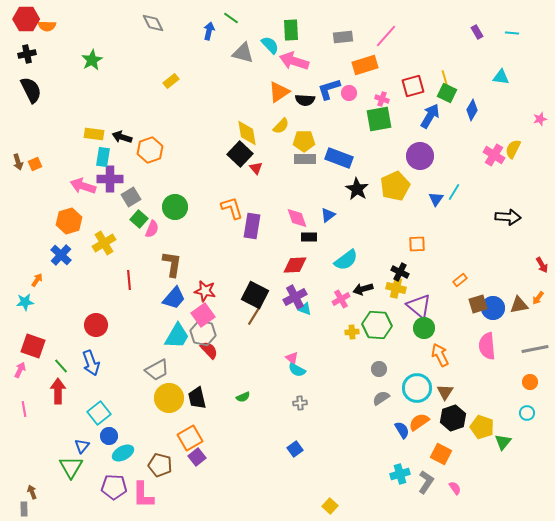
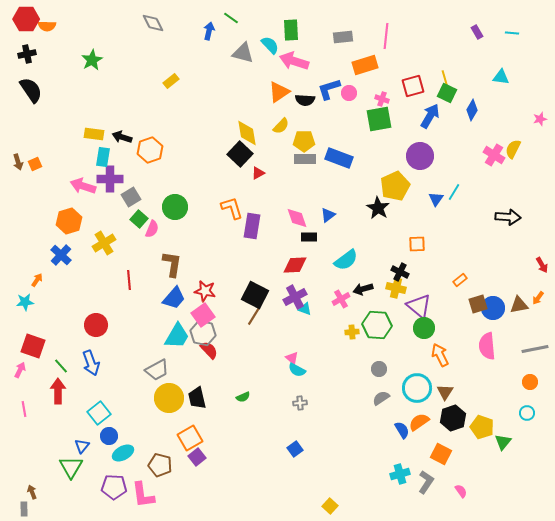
pink line at (386, 36): rotated 35 degrees counterclockwise
black semicircle at (31, 90): rotated 8 degrees counterclockwise
red triangle at (256, 168): moved 2 px right, 5 px down; rotated 40 degrees clockwise
black star at (357, 189): moved 21 px right, 19 px down
pink semicircle at (455, 488): moved 6 px right, 3 px down
pink L-shape at (143, 495): rotated 8 degrees counterclockwise
